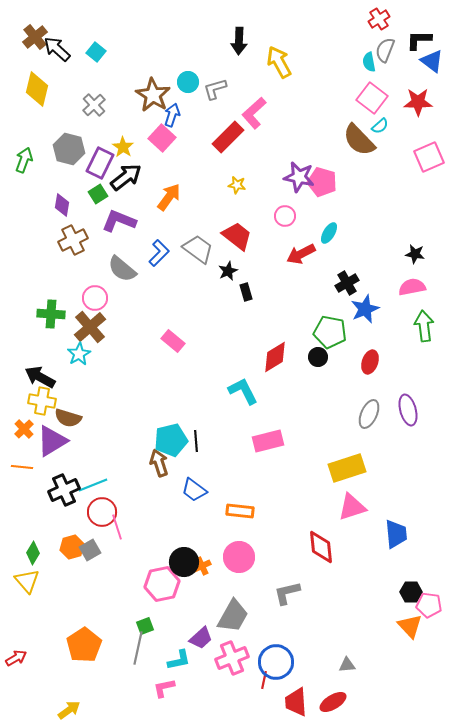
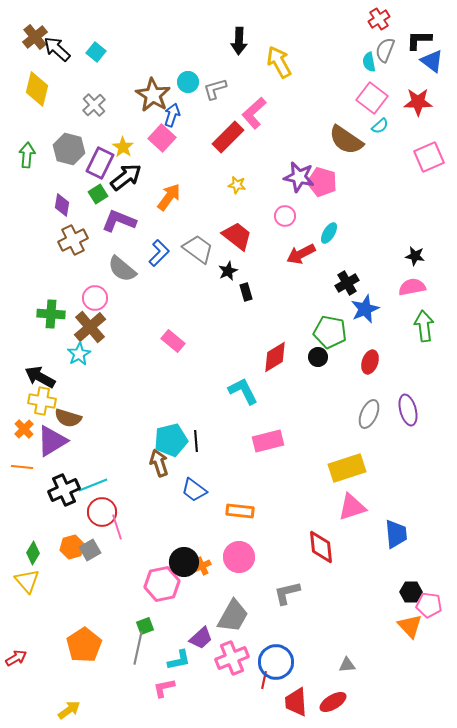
brown semicircle at (359, 140): moved 13 px left; rotated 12 degrees counterclockwise
green arrow at (24, 160): moved 3 px right, 5 px up; rotated 15 degrees counterclockwise
black star at (415, 254): moved 2 px down
